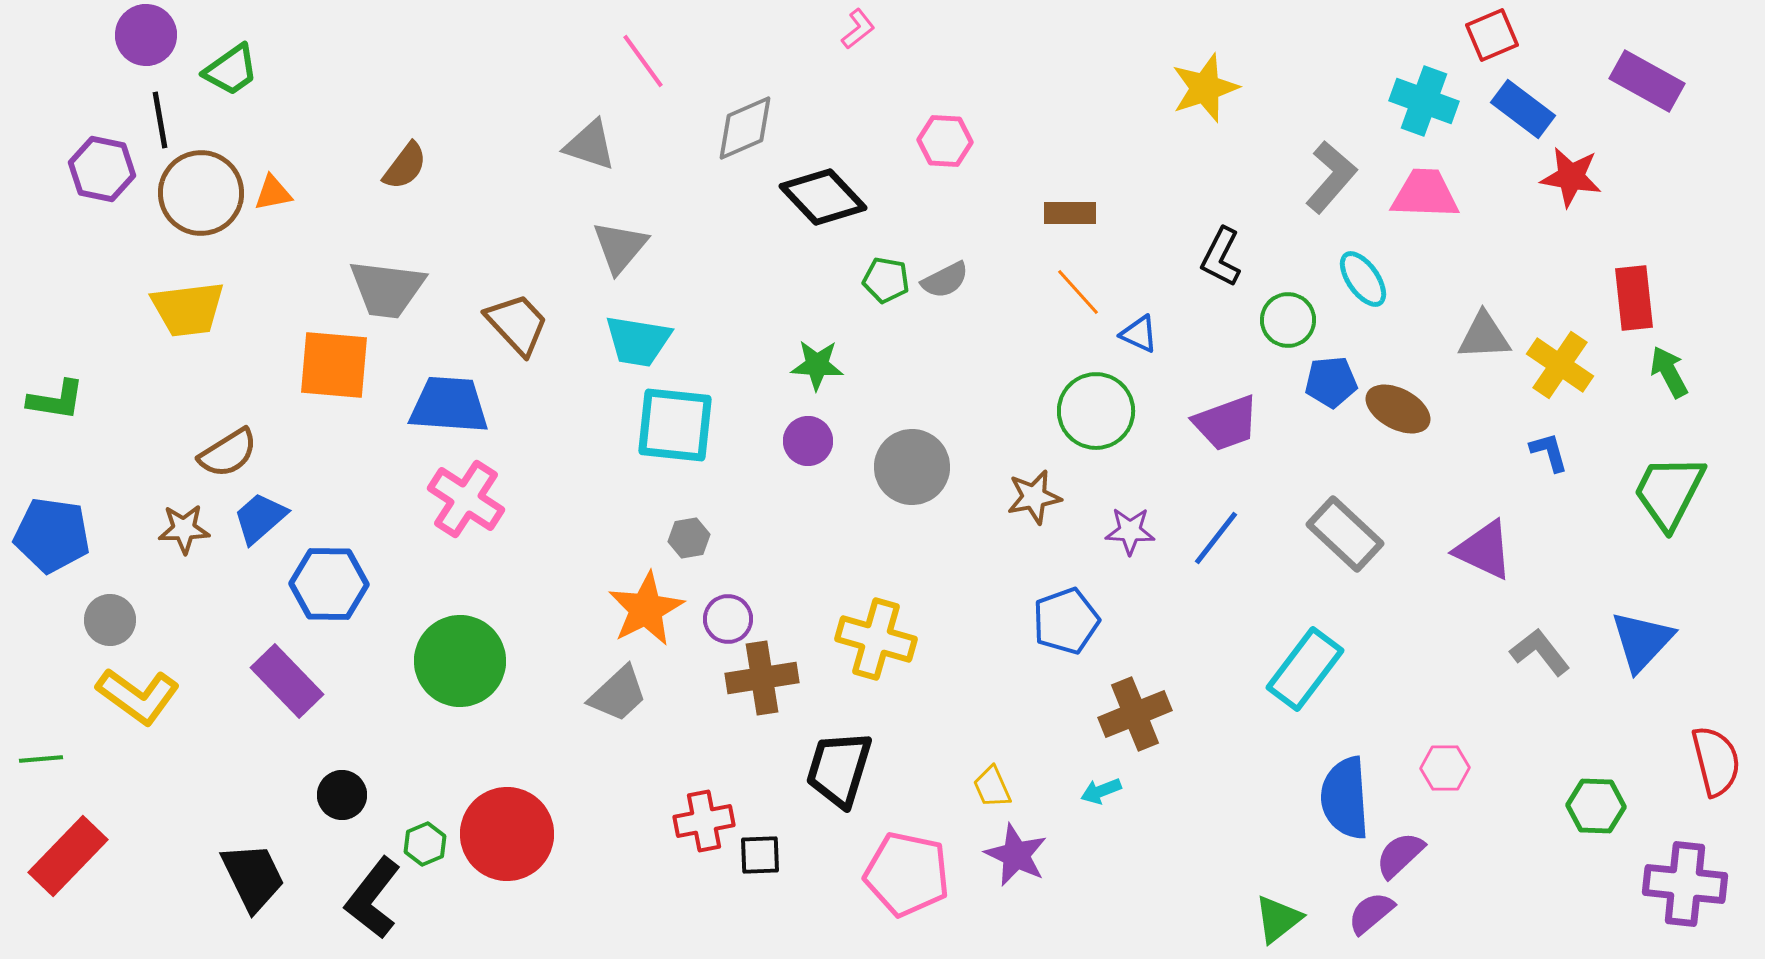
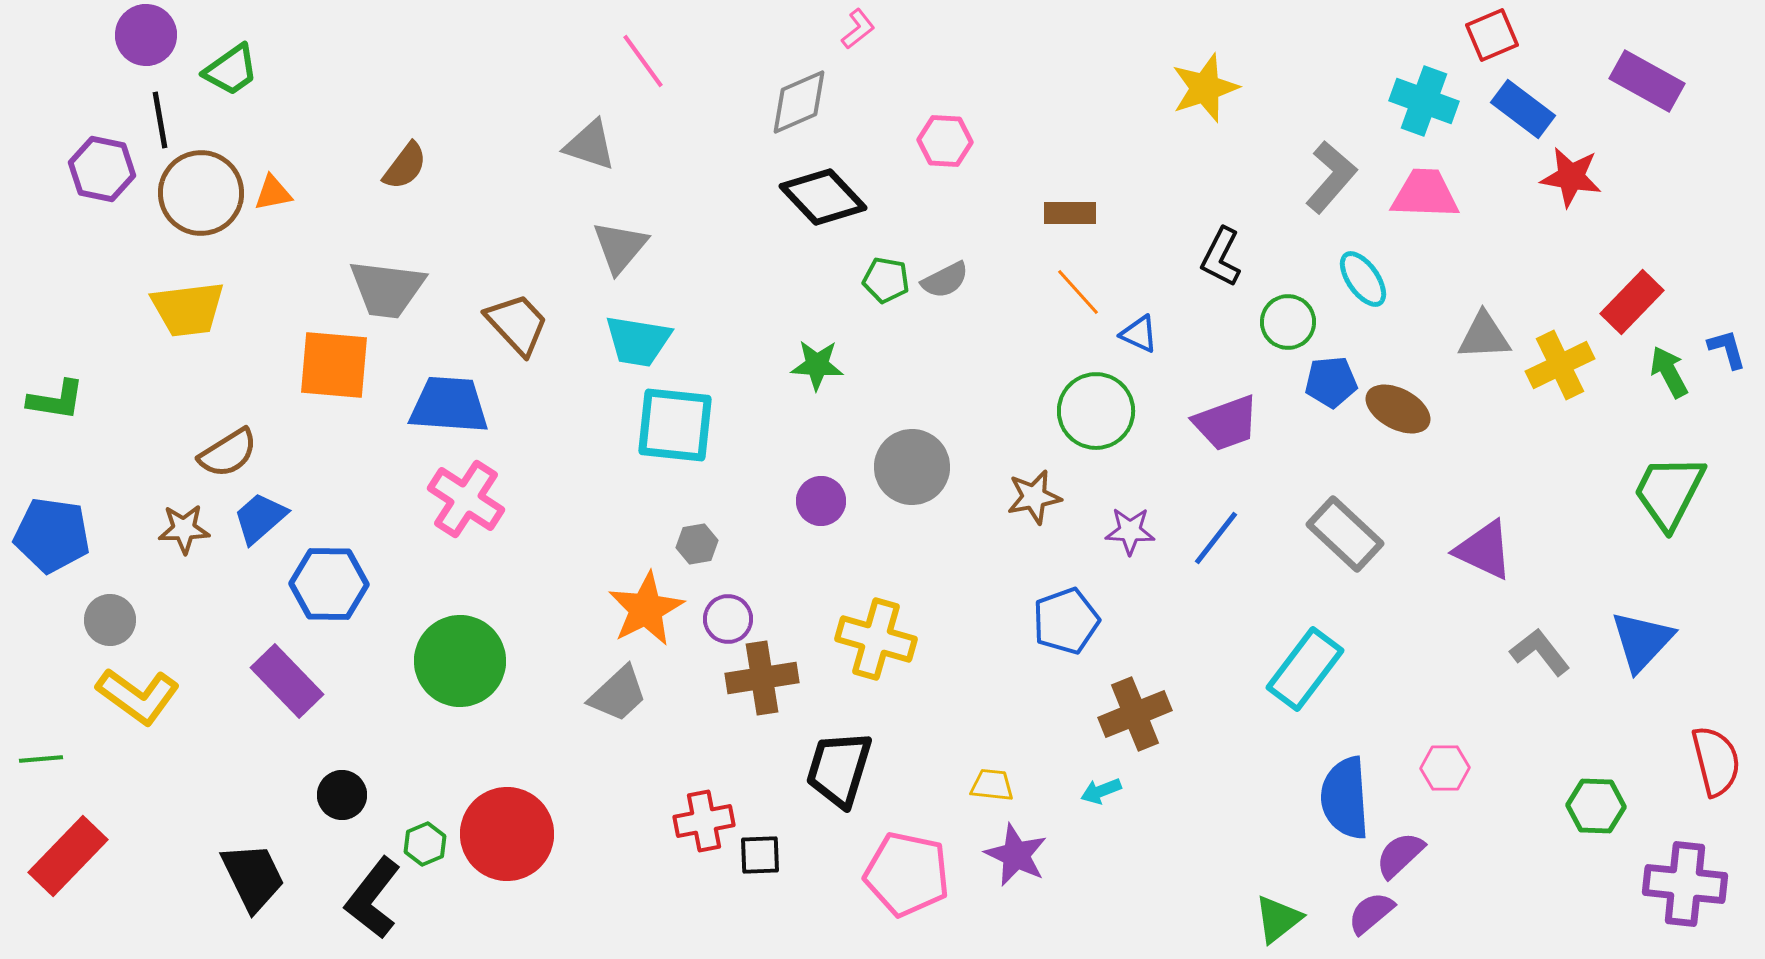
gray diamond at (745, 128): moved 54 px right, 26 px up
red rectangle at (1634, 298): moved 2 px left, 4 px down; rotated 50 degrees clockwise
green circle at (1288, 320): moved 2 px down
yellow cross at (1560, 365): rotated 30 degrees clockwise
purple circle at (808, 441): moved 13 px right, 60 px down
blue L-shape at (1549, 452): moved 178 px right, 103 px up
gray hexagon at (689, 538): moved 8 px right, 6 px down
yellow trapezoid at (992, 787): moved 2 px up; rotated 120 degrees clockwise
